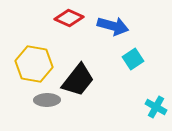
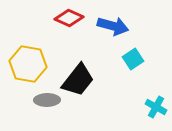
yellow hexagon: moved 6 px left
